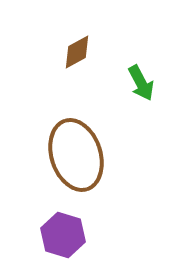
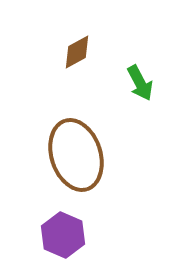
green arrow: moved 1 px left
purple hexagon: rotated 6 degrees clockwise
